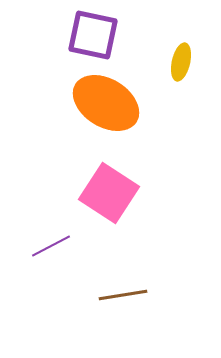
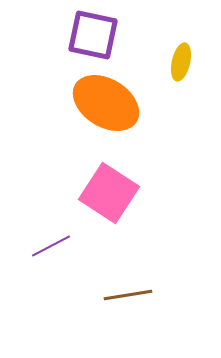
brown line: moved 5 px right
